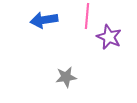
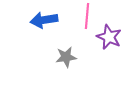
gray star: moved 20 px up
